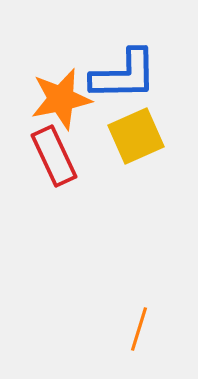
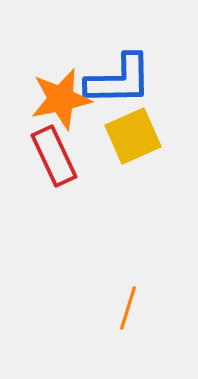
blue L-shape: moved 5 px left, 5 px down
yellow square: moved 3 px left
orange line: moved 11 px left, 21 px up
